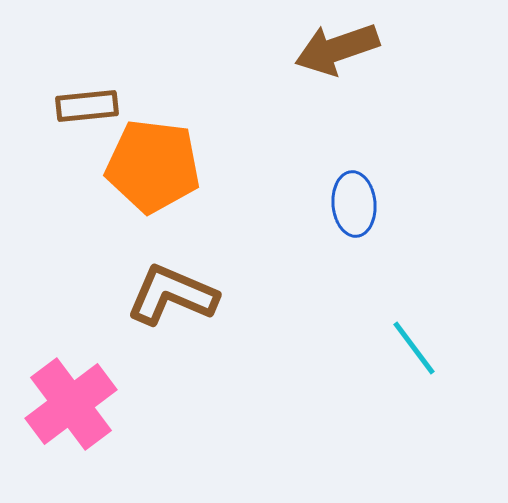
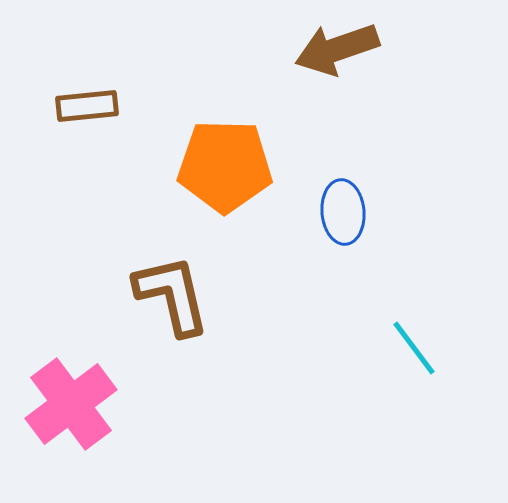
orange pentagon: moved 72 px right; rotated 6 degrees counterclockwise
blue ellipse: moved 11 px left, 8 px down
brown L-shape: rotated 54 degrees clockwise
